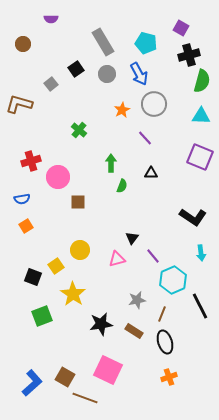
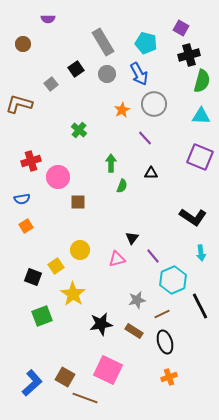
purple semicircle at (51, 19): moved 3 px left
brown line at (162, 314): rotated 42 degrees clockwise
